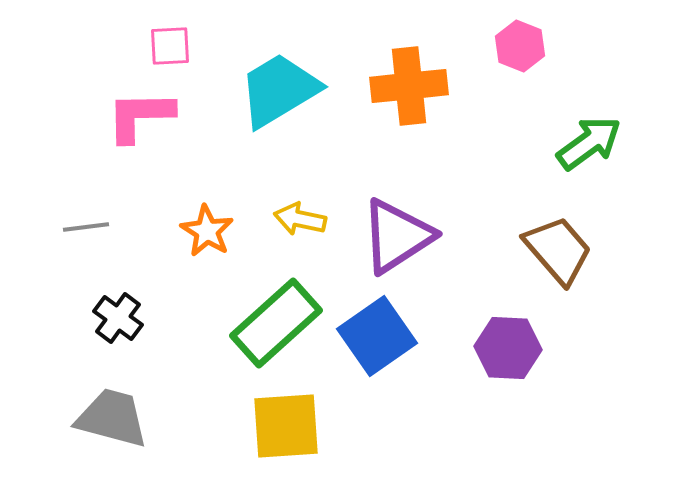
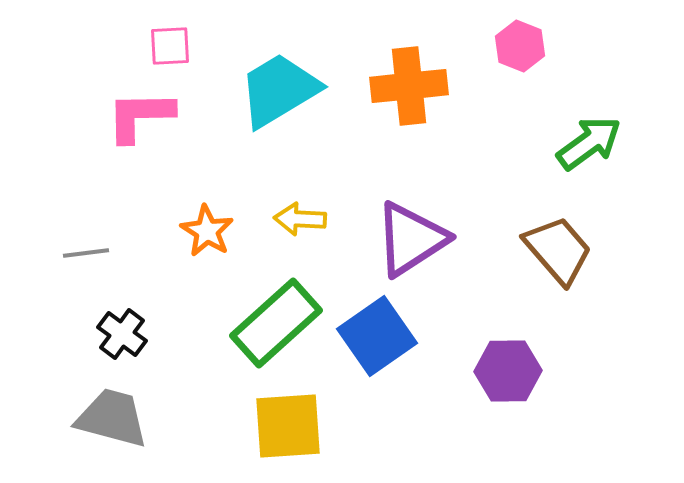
yellow arrow: rotated 9 degrees counterclockwise
gray line: moved 26 px down
purple triangle: moved 14 px right, 3 px down
black cross: moved 4 px right, 16 px down
purple hexagon: moved 23 px down; rotated 4 degrees counterclockwise
yellow square: moved 2 px right
